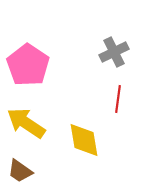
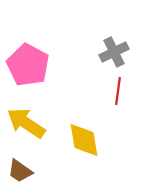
pink pentagon: rotated 6 degrees counterclockwise
red line: moved 8 px up
